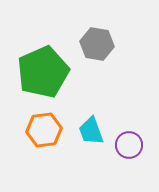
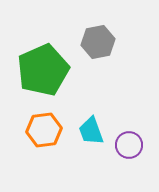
gray hexagon: moved 1 px right, 2 px up; rotated 20 degrees counterclockwise
green pentagon: moved 2 px up
